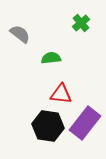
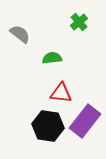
green cross: moved 2 px left, 1 px up
green semicircle: moved 1 px right
red triangle: moved 1 px up
purple rectangle: moved 2 px up
